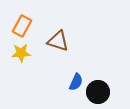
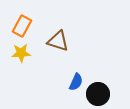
black circle: moved 2 px down
